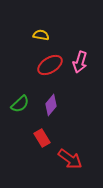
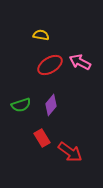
pink arrow: rotated 100 degrees clockwise
green semicircle: moved 1 px right, 1 px down; rotated 24 degrees clockwise
red arrow: moved 7 px up
